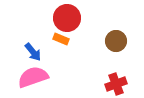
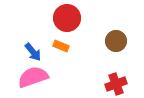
orange rectangle: moved 7 px down
